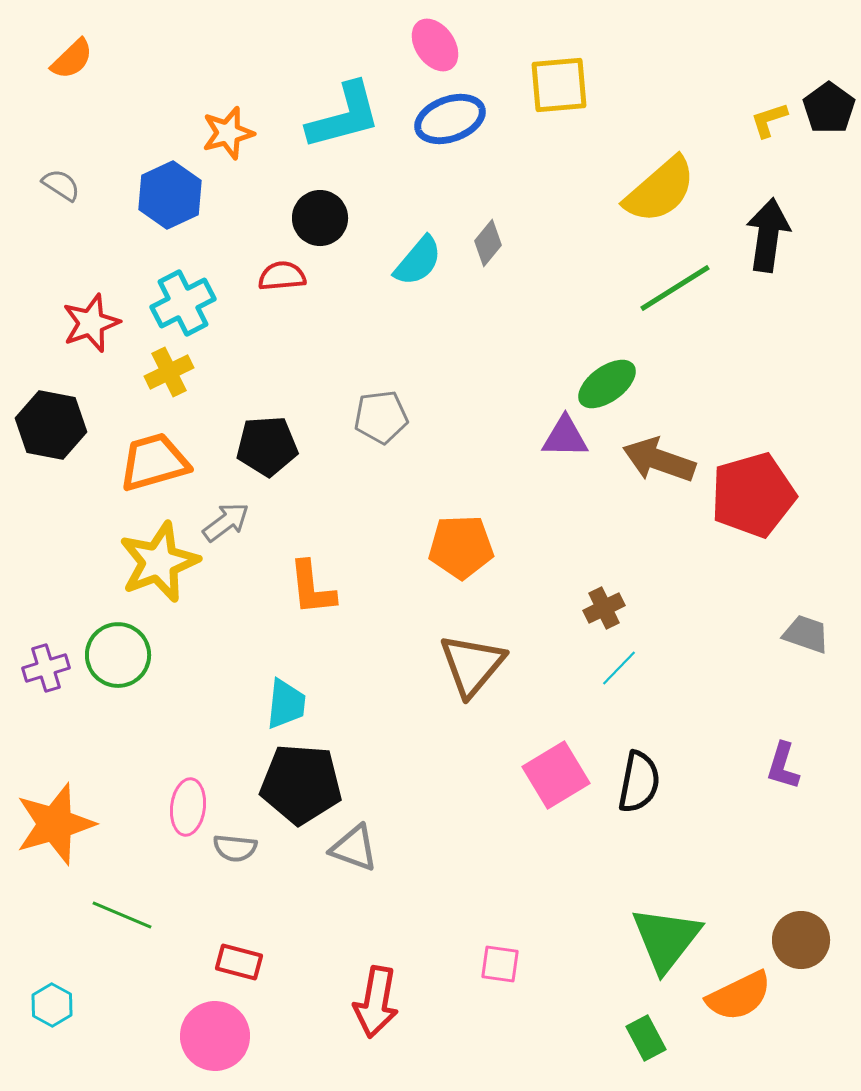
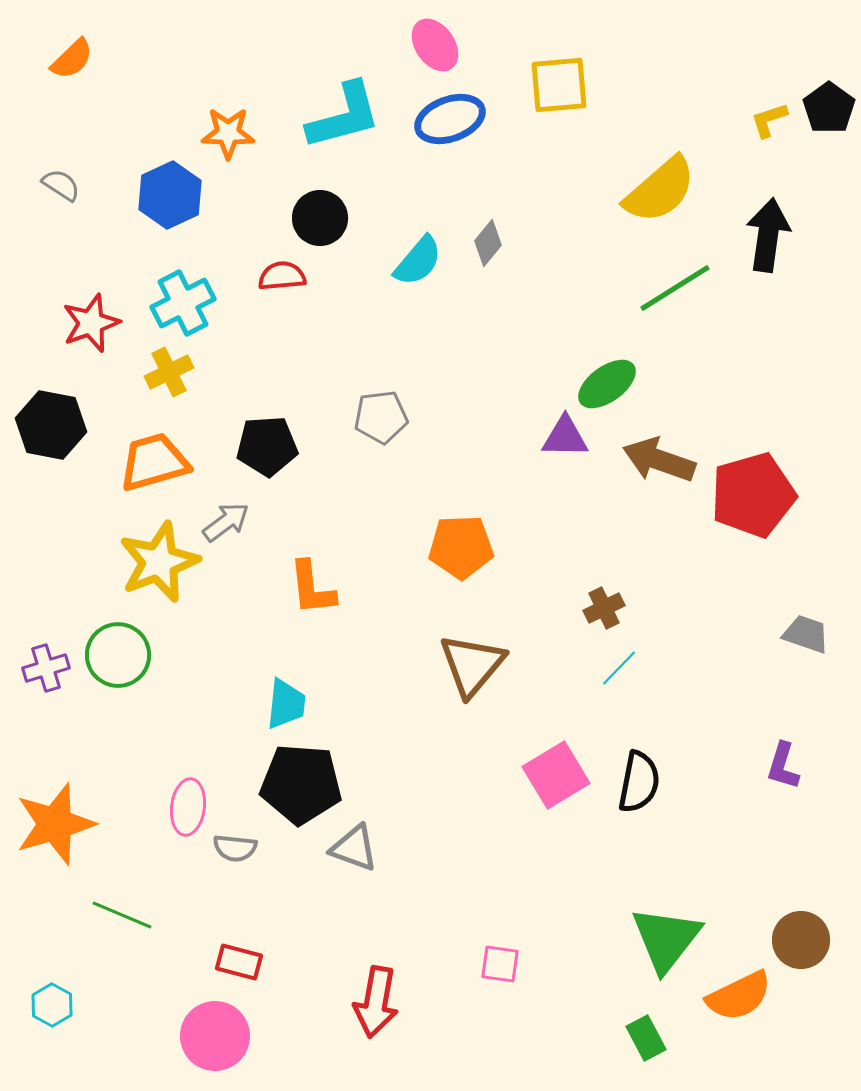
orange star at (228, 133): rotated 16 degrees clockwise
